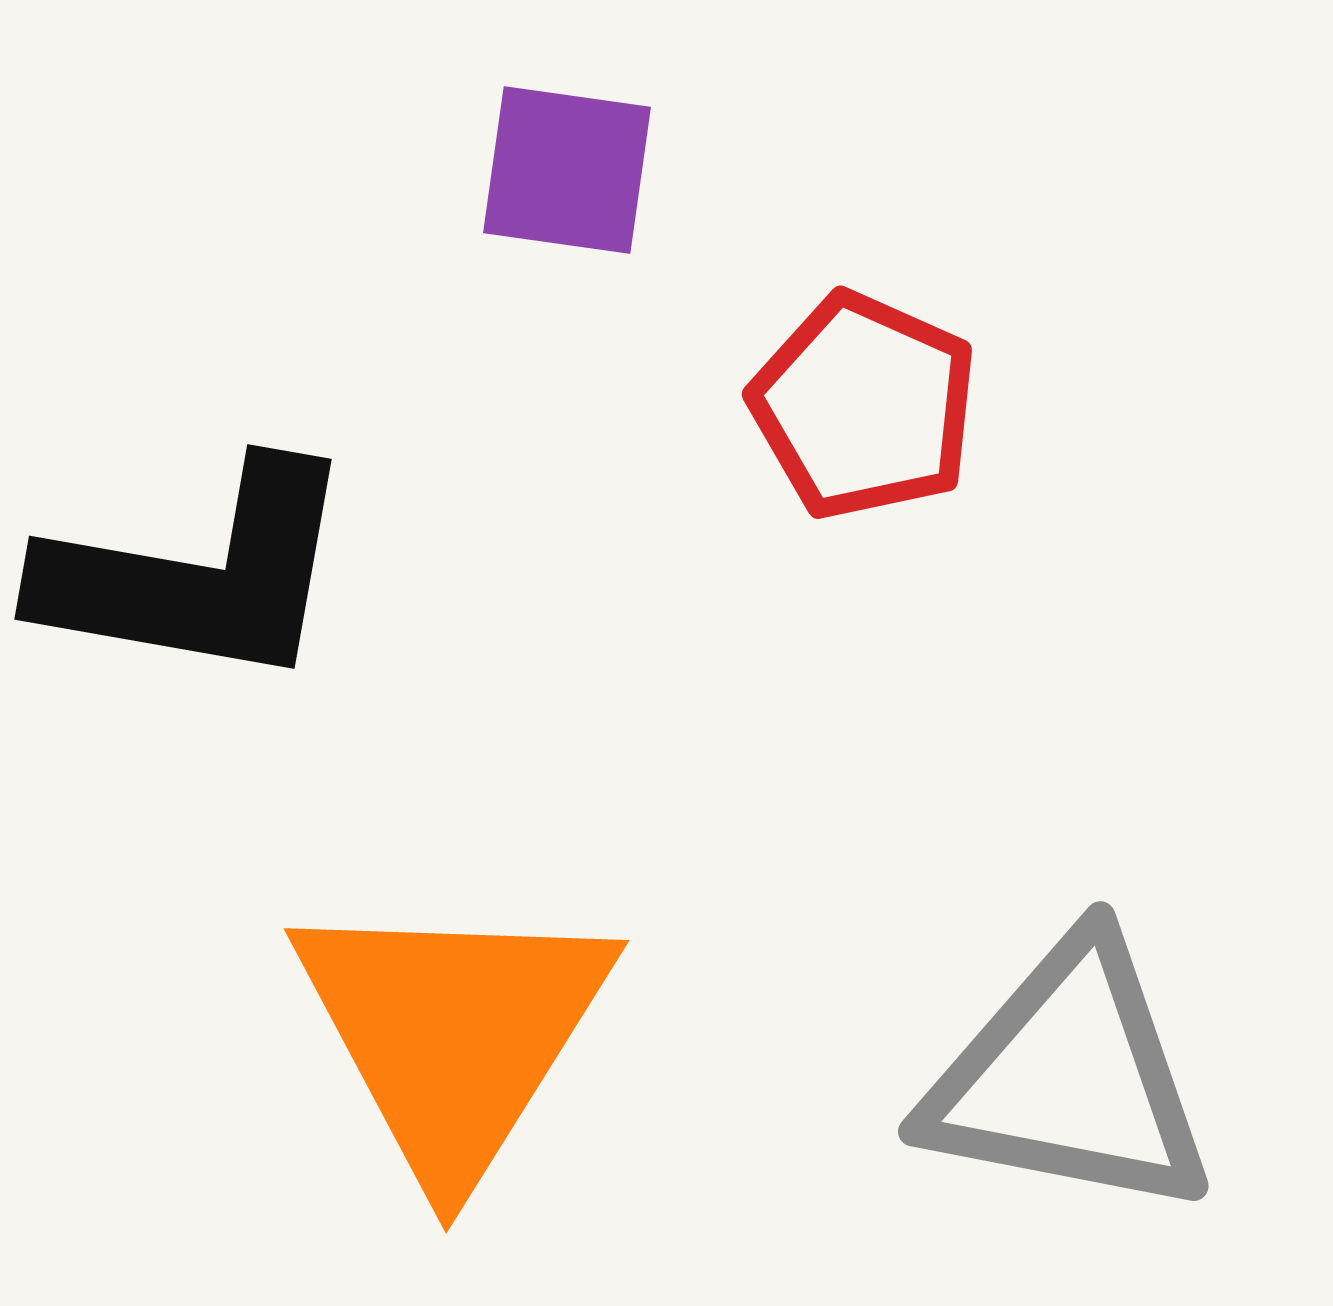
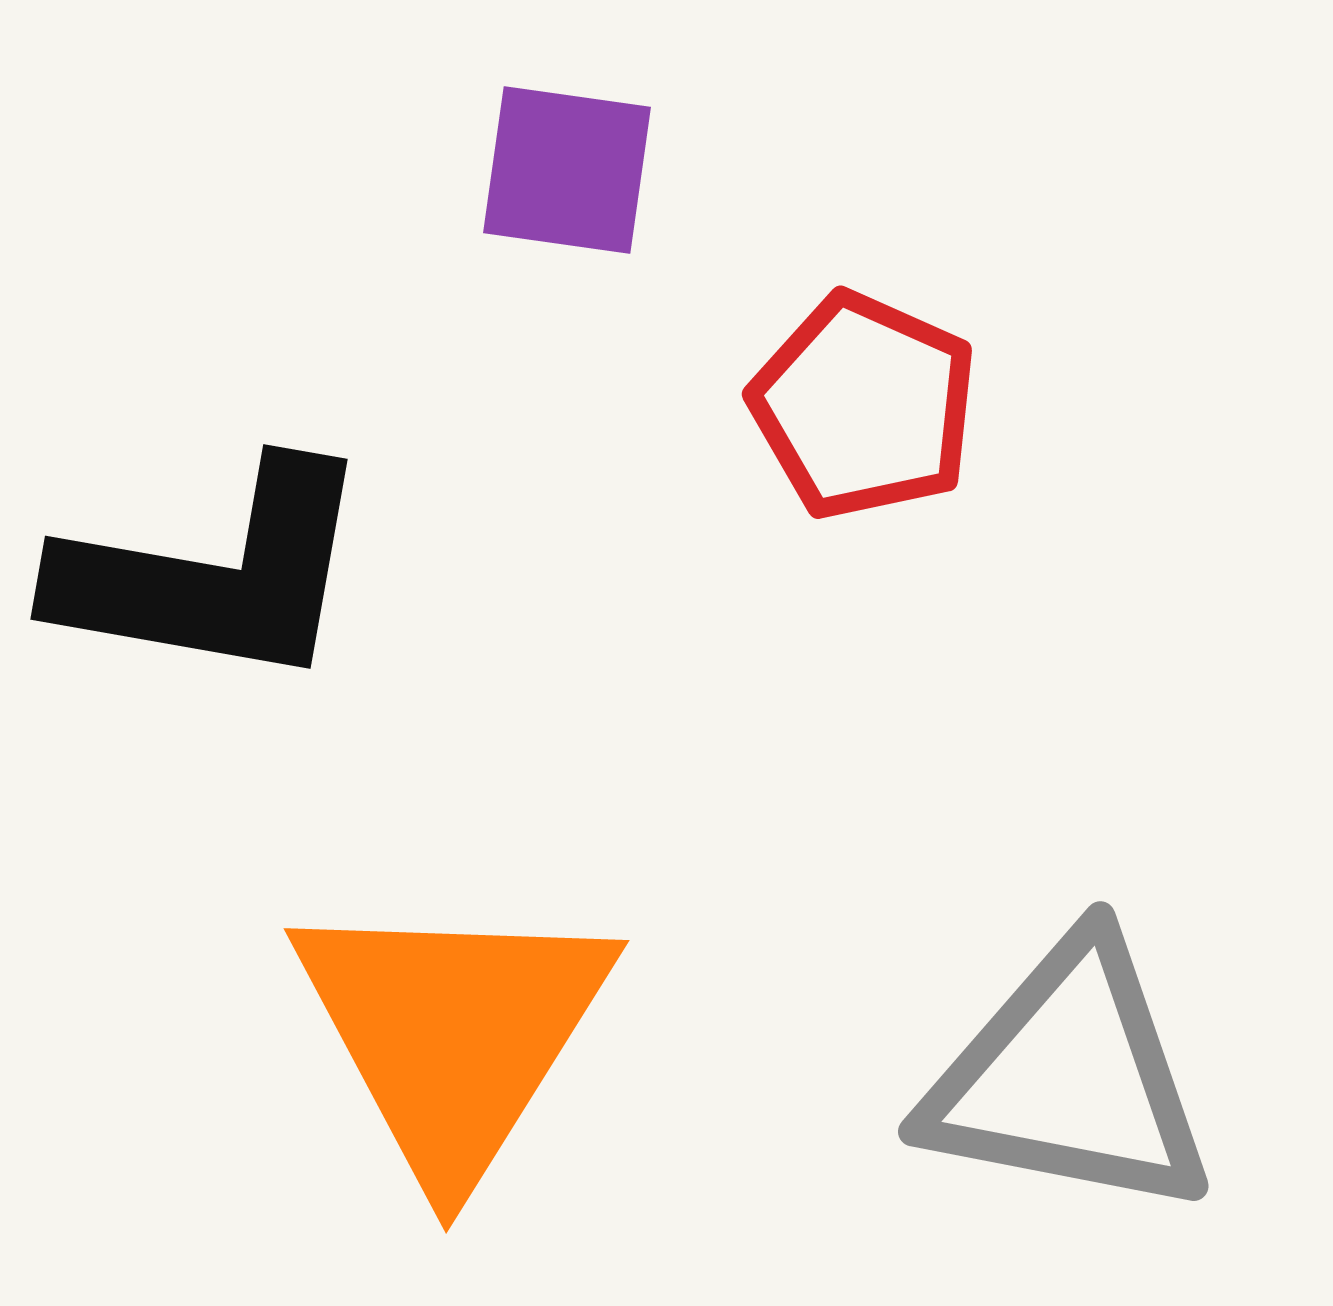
black L-shape: moved 16 px right
